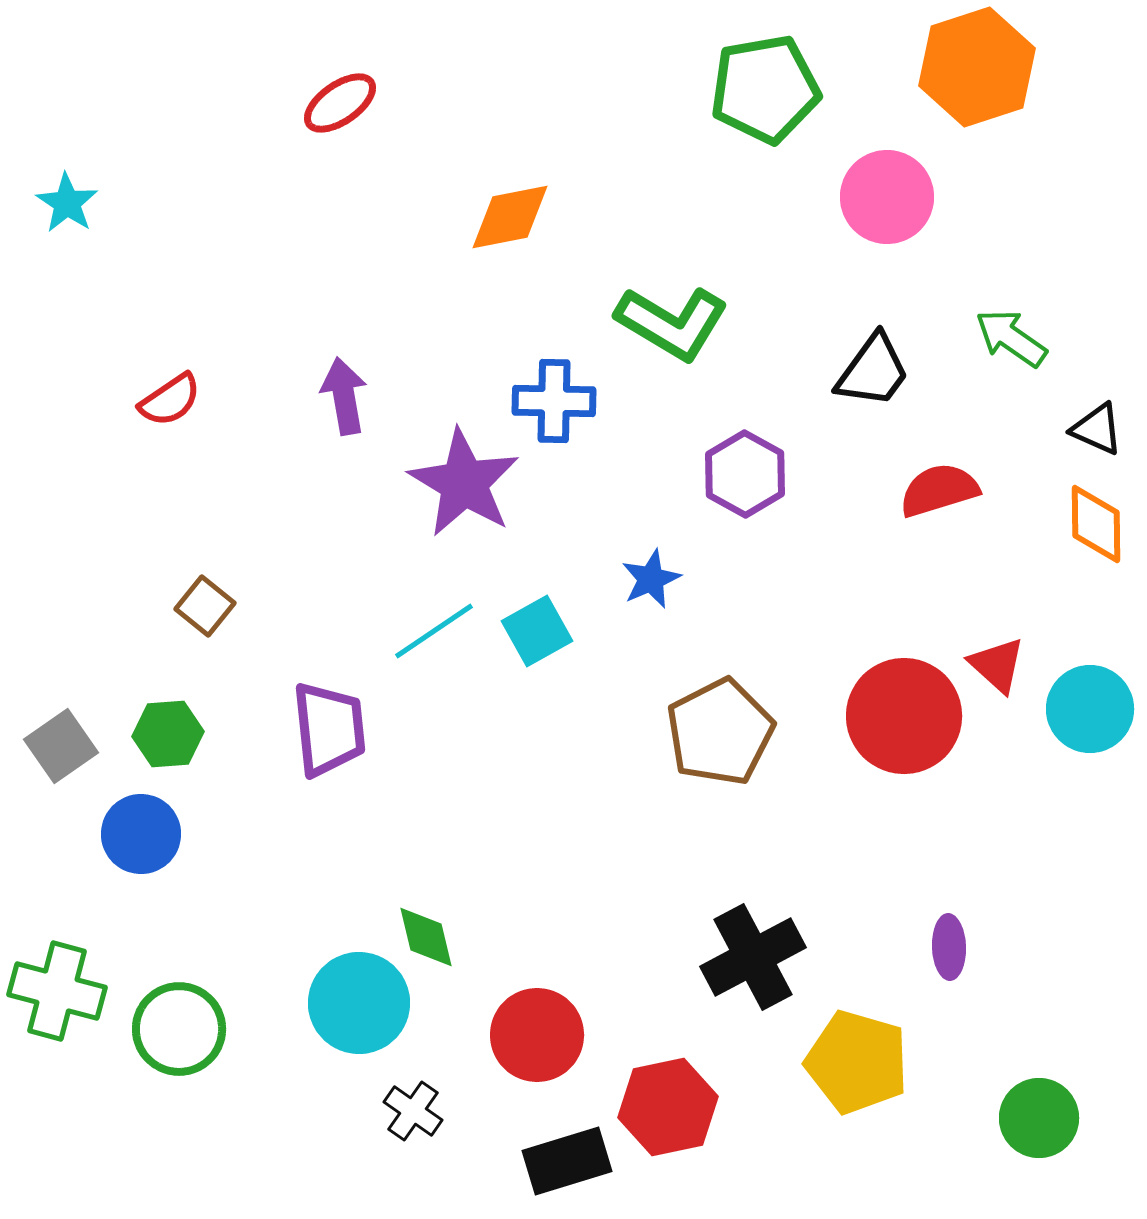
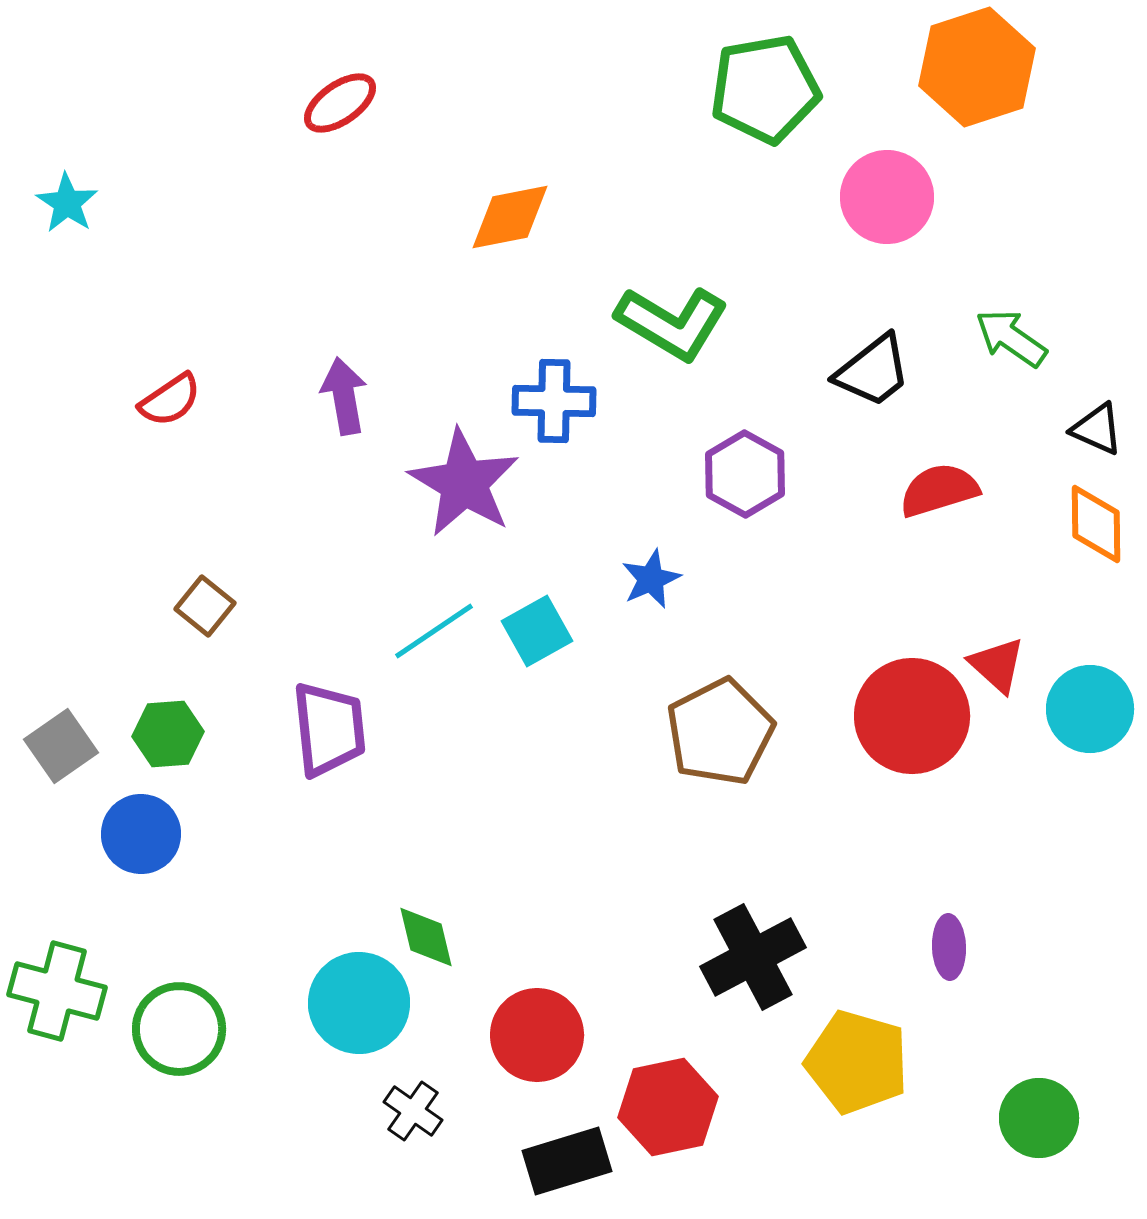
black trapezoid at (873, 371): rotated 16 degrees clockwise
red circle at (904, 716): moved 8 px right
